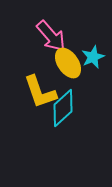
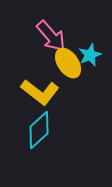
cyan star: moved 3 px left, 2 px up
yellow L-shape: rotated 33 degrees counterclockwise
cyan diamond: moved 24 px left, 22 px down
